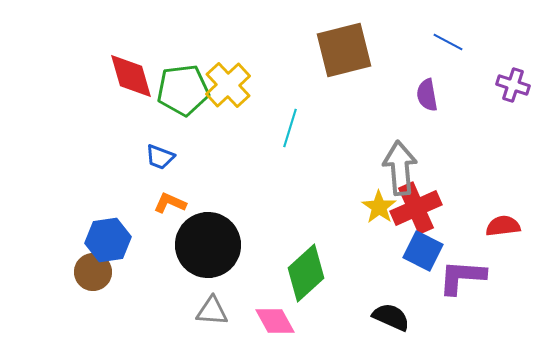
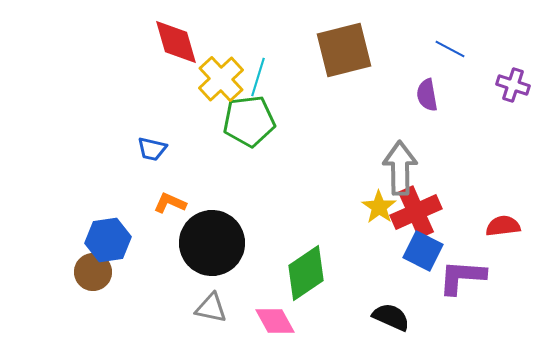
blue line: moved 2 px right, 7 px down
red diamond: moved 45 px right, 34 px up
yellow cross: moved 7 px left, 6 px up
green pentagon: moved 66 px right, 31 px down
cyan line: moved 32 px left, 51 px up
blue trapezoid: moved 8 px left, 8 px up; rotated 8 degrees counterclockwise
gray arrow: rotated 4 degrees clockwise
red cross: moved 4 px down
black circle: moved 4 px right, 2 px up
green diamond: rotated 8 degrees clockwise
gray triangle: moved 1 px left, 3 px up; rotated 8 degrees clockwise
